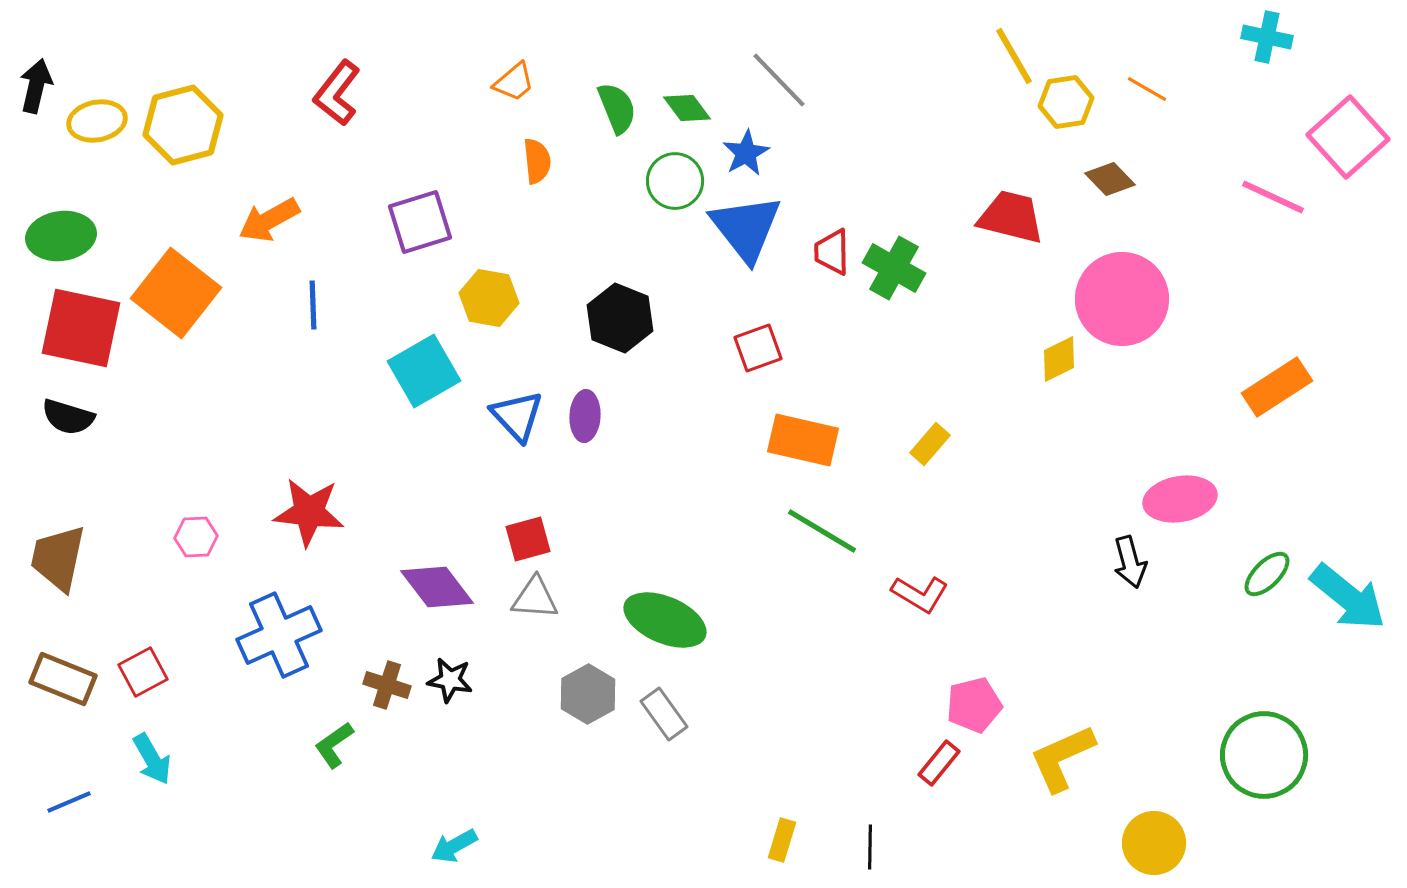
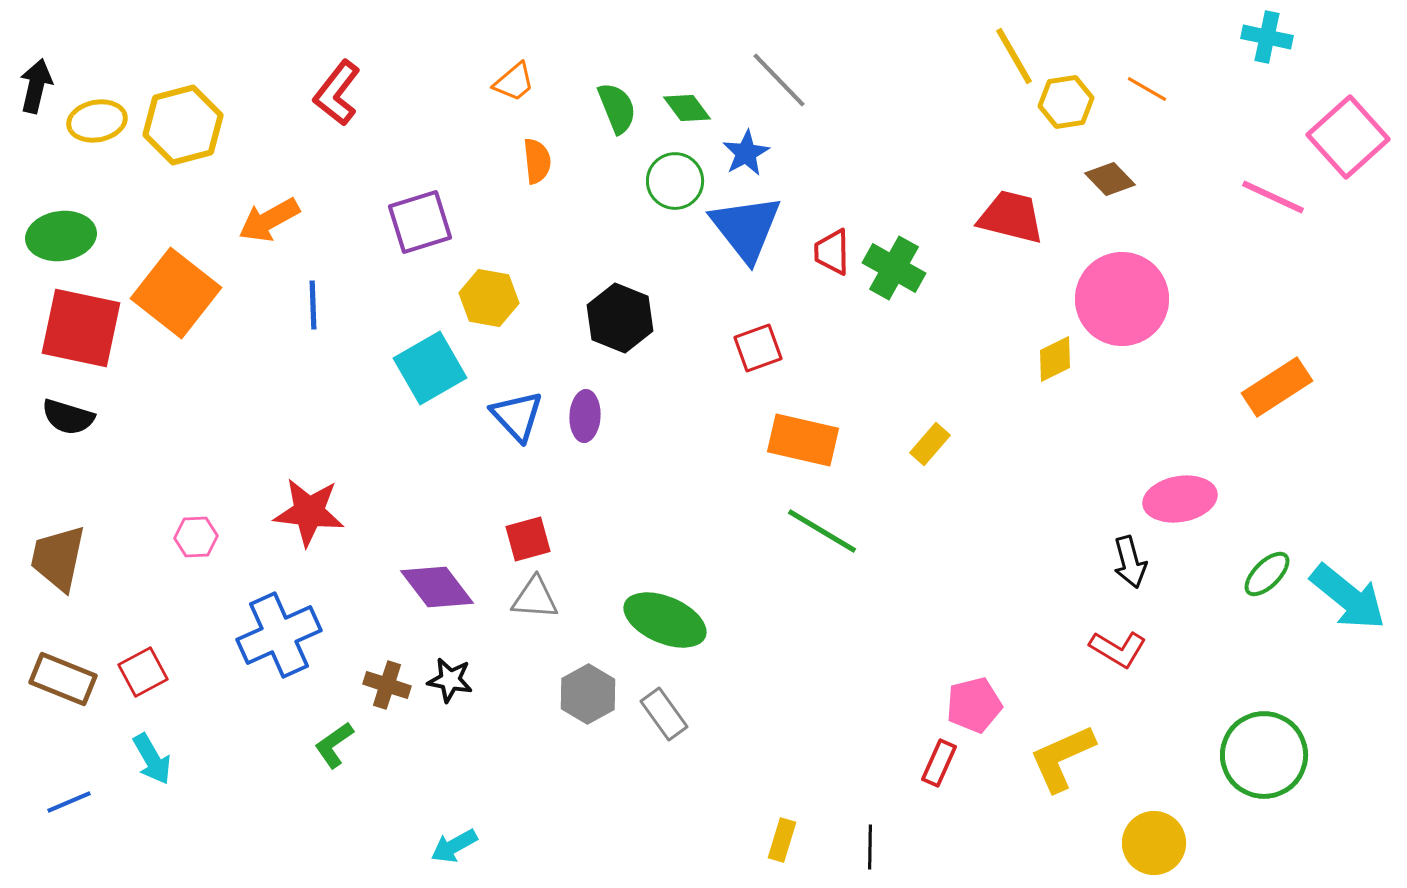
yellow diamond at (1059, 359): moved 4 px left
cyan square at (424, 371): moved 6 px right, 3 px up
red L-shape at (920, 594): moved 198 px right, 55 px down
red rectangle at (939, 763): rotated 15 degrees counterclockwise
